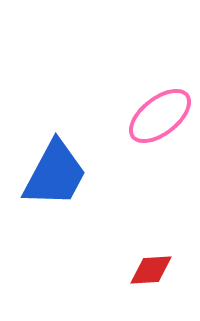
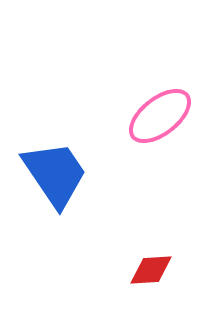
blue trapezoid: rotated 62 degrees counterclockwise
